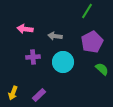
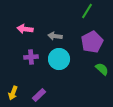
purple cross: moved 2 px left
cyan circle: moved 4 px left, 3 px up
